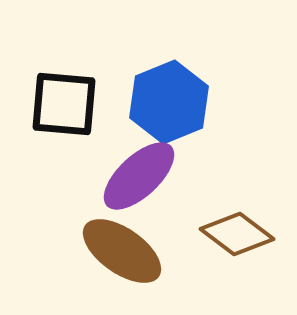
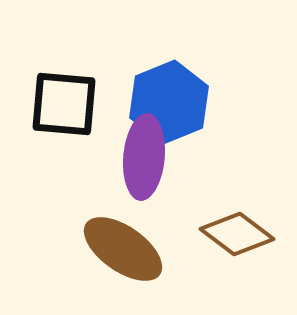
purple ellipse: moved 5 px right, 19 px up; rotated 42 degrees counterclockwise
brown ellipse: moved 1 px right, 2 px up
